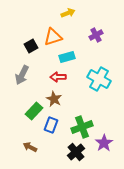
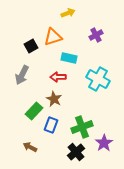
cyan rectangle: moved 2 px right, 1 px down; rotated 28 degrees clockwise
cyan cross: moved 1 px left
